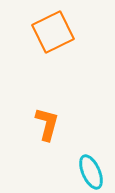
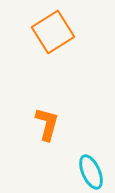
orange square: rotated 6 degrees counterclockwise
